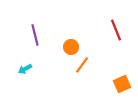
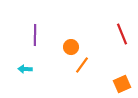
red line: moved 6 px right, 4 px down
purple line: rotated 15 degrees clockwise
cyan arrow: rotated 32 degrees clockwise
